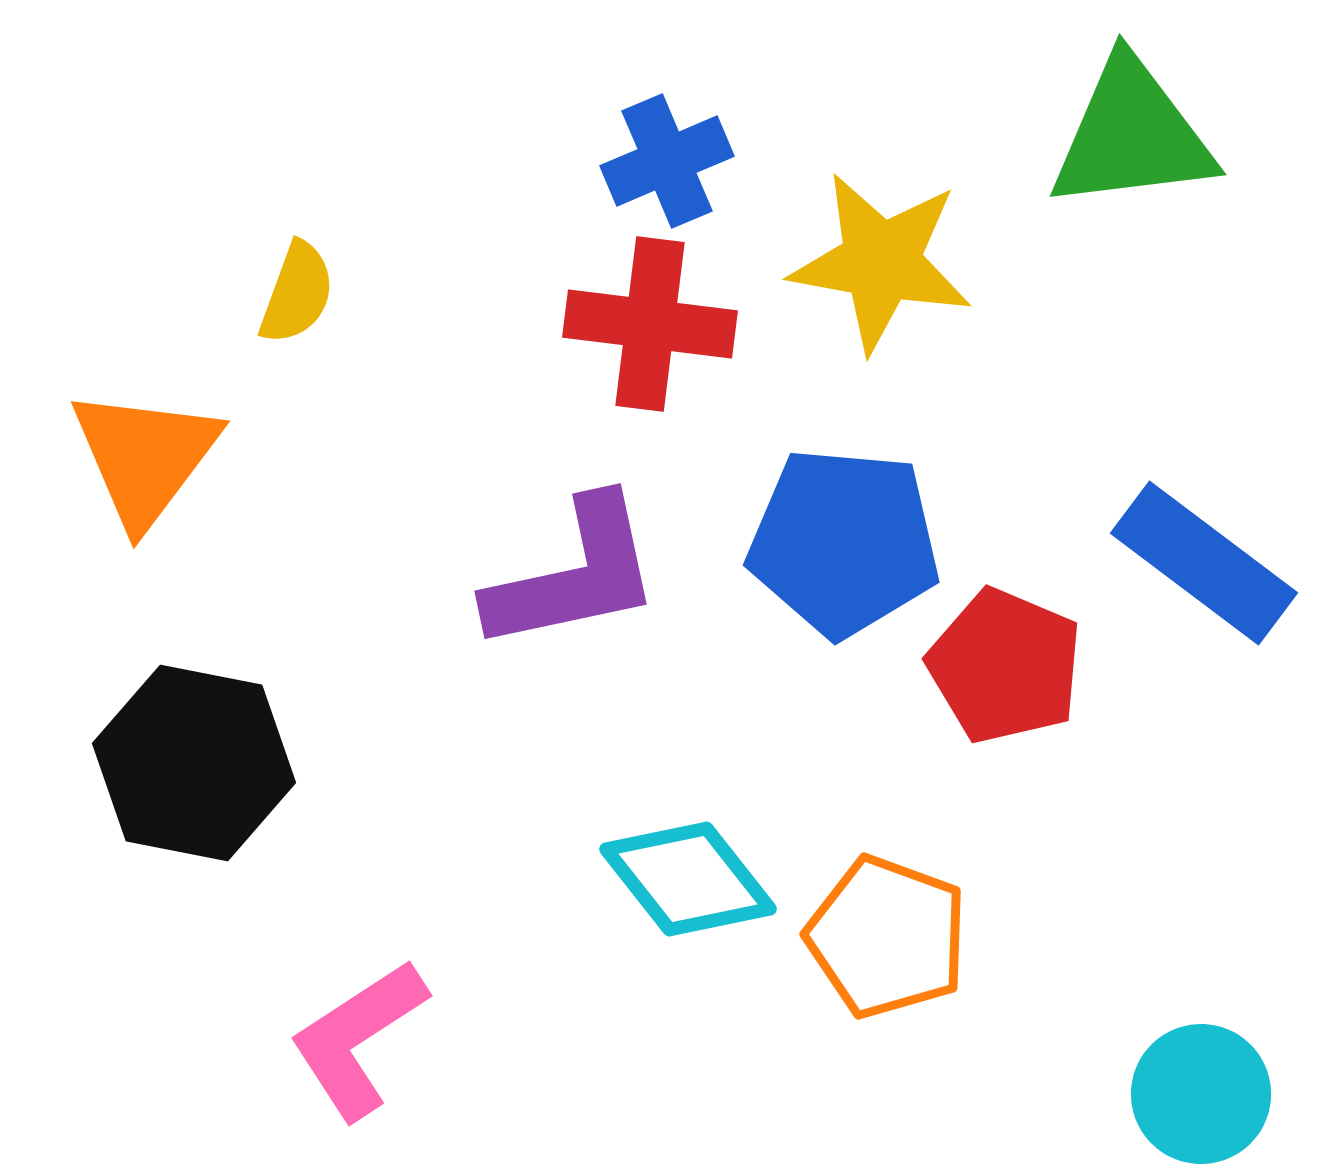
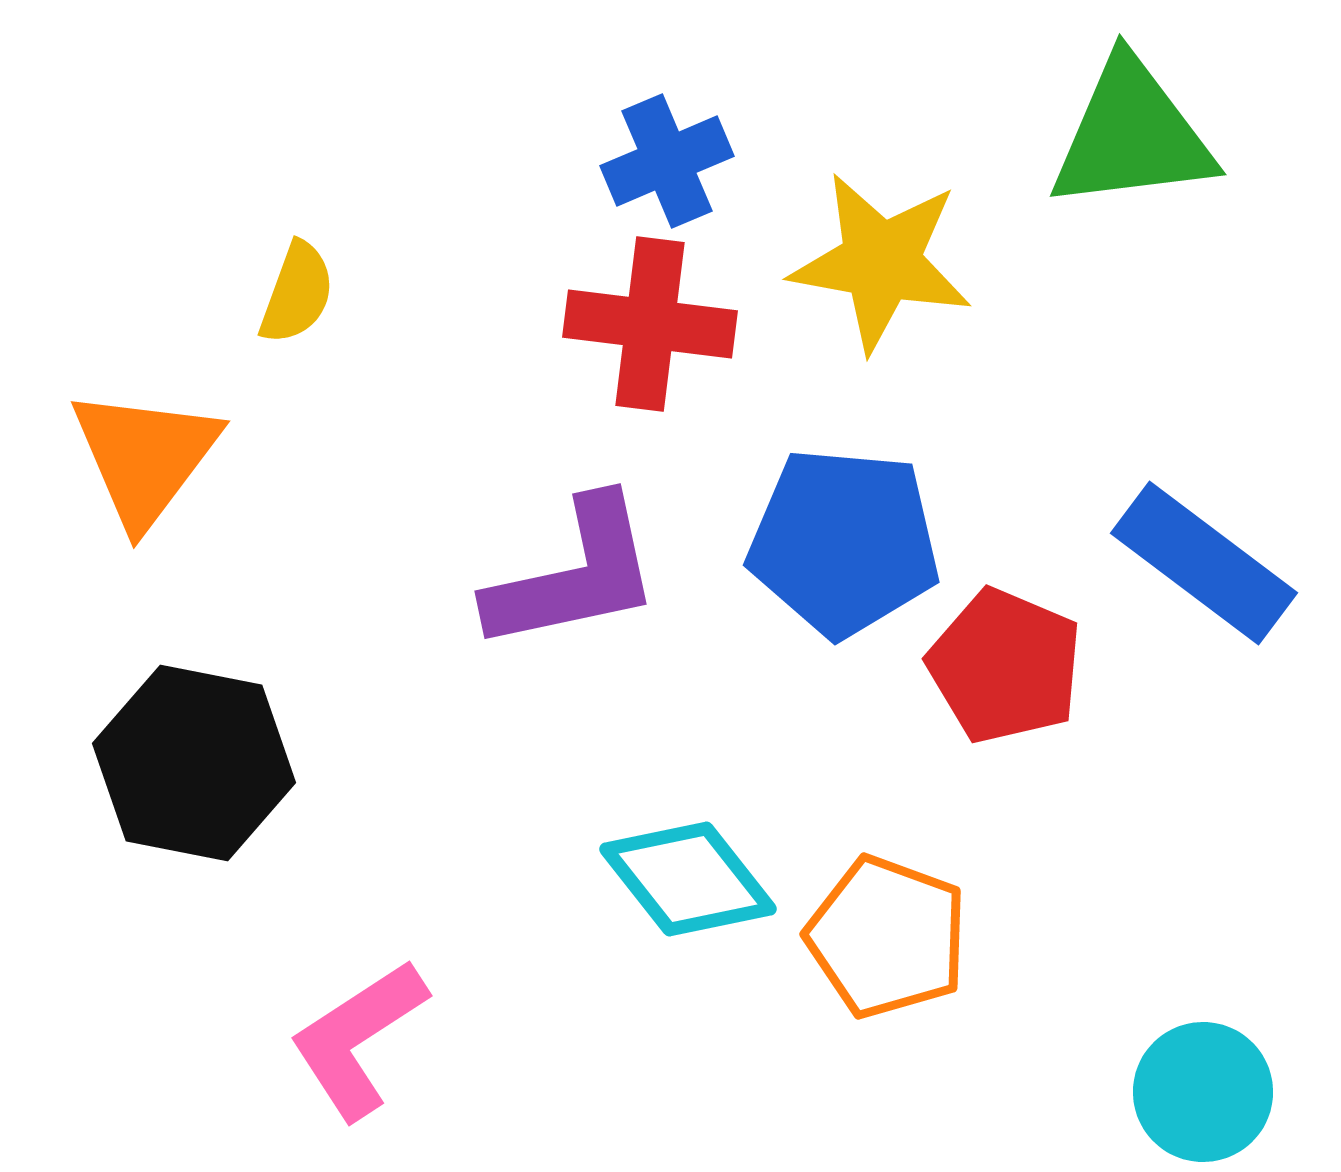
cyan circle: moved 2 px right, 2 px up
